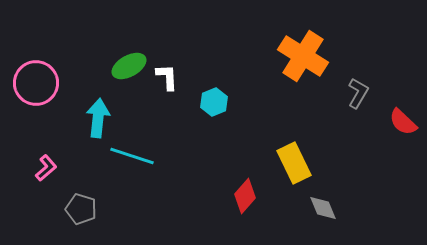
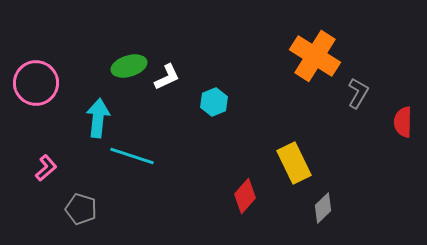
orange cross: moved 12 px right
green ellipse: rotated 12 degrees clockwise
white L-shape: rotated 68 degrees clockwise
red semicircle: rotated 48 degrees clockwise
gray diamond: rotated 68 degrees clockwise
